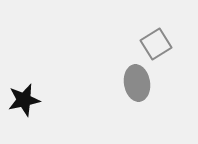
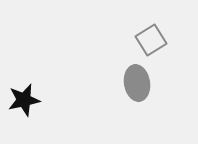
gray square: moved 5 px left, 4 px up
